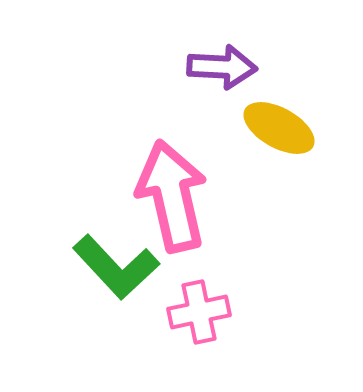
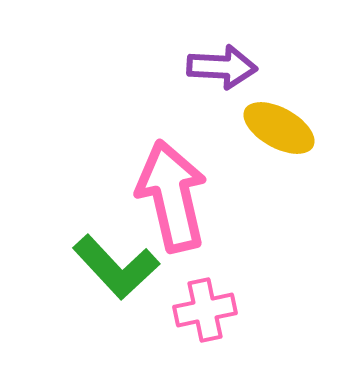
pink cross: moved 6 px right, 2 px up
